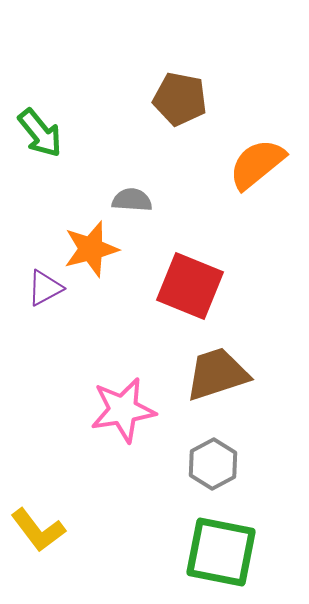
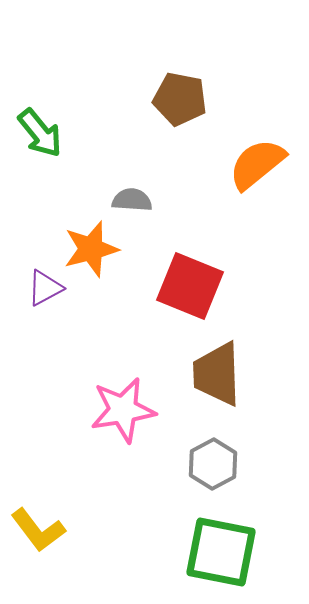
brown trapezoid: rotated 74 degrees counterclockwise
